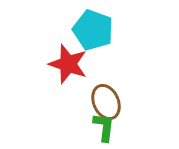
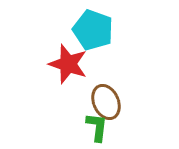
green L-shape: moved 7 px left
